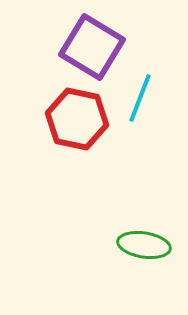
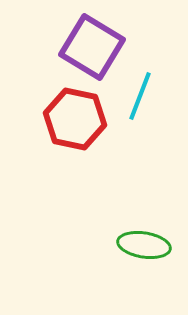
cyan line: moved 2 px up
red hexagon: moved 2 px left
